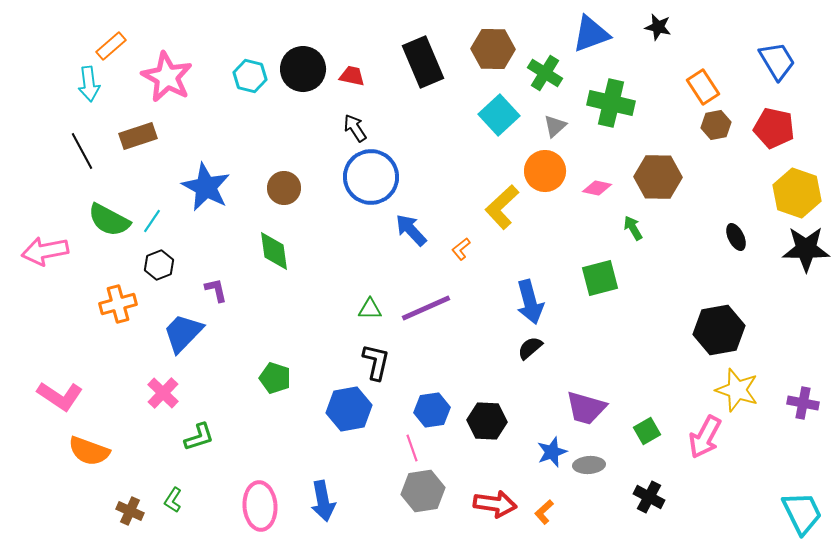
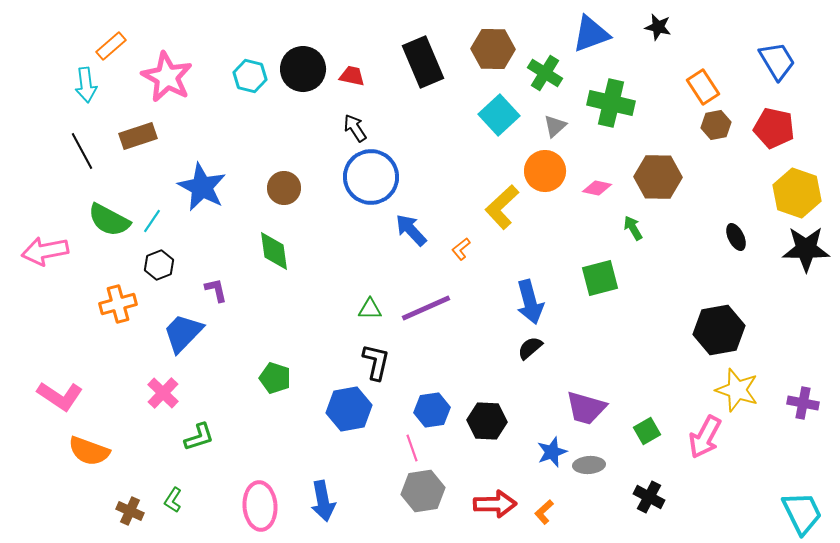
cyan arrow at (89, 84): moved 3 px left, 1 px down
blue star at (206, 187): moved 4 px left
red arrow at (495, 504): rotated 9 degrees counterclockwise
